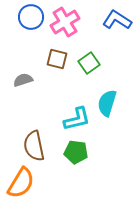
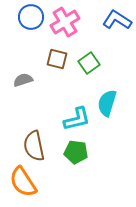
orange semicircle: moved 2 px right, 1 px up; rotated 116 degrees clockwise
